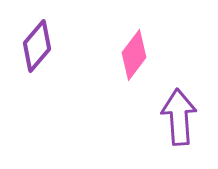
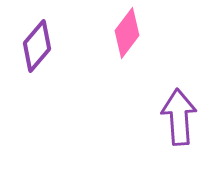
pink diamond: moved 7 px left, 22 px up
